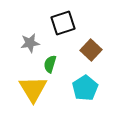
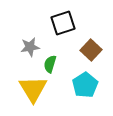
gray star: moved 4 px down
cyan pentagon: moved 3 px up
